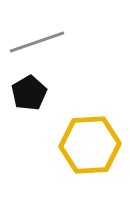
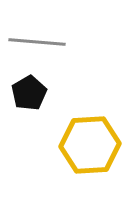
gray line: rotated 24 degrees clockwise
